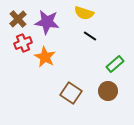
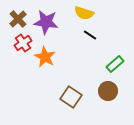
purple star: moved 1 px left
black line: moved 1 px up
red cross: rotated 12 degrees counterclockwise
brown square: moved 4 px down
